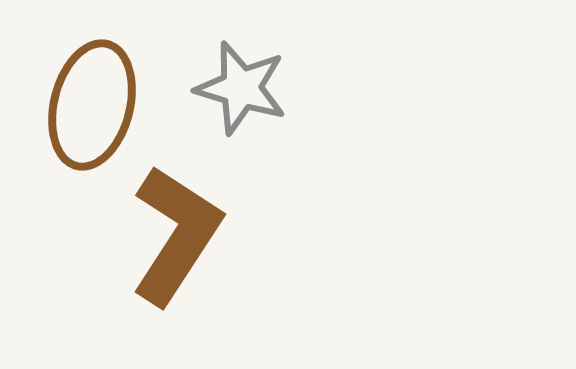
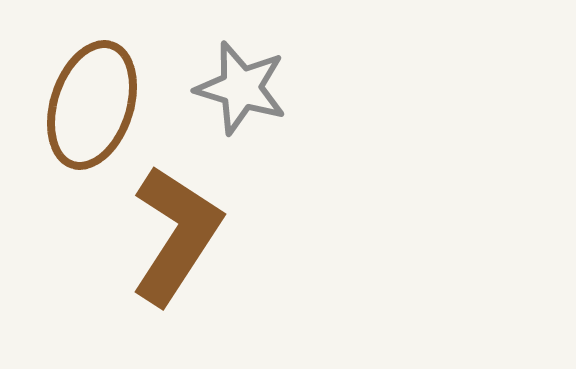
brown ellipse: rotated 4 degrees clockwise
